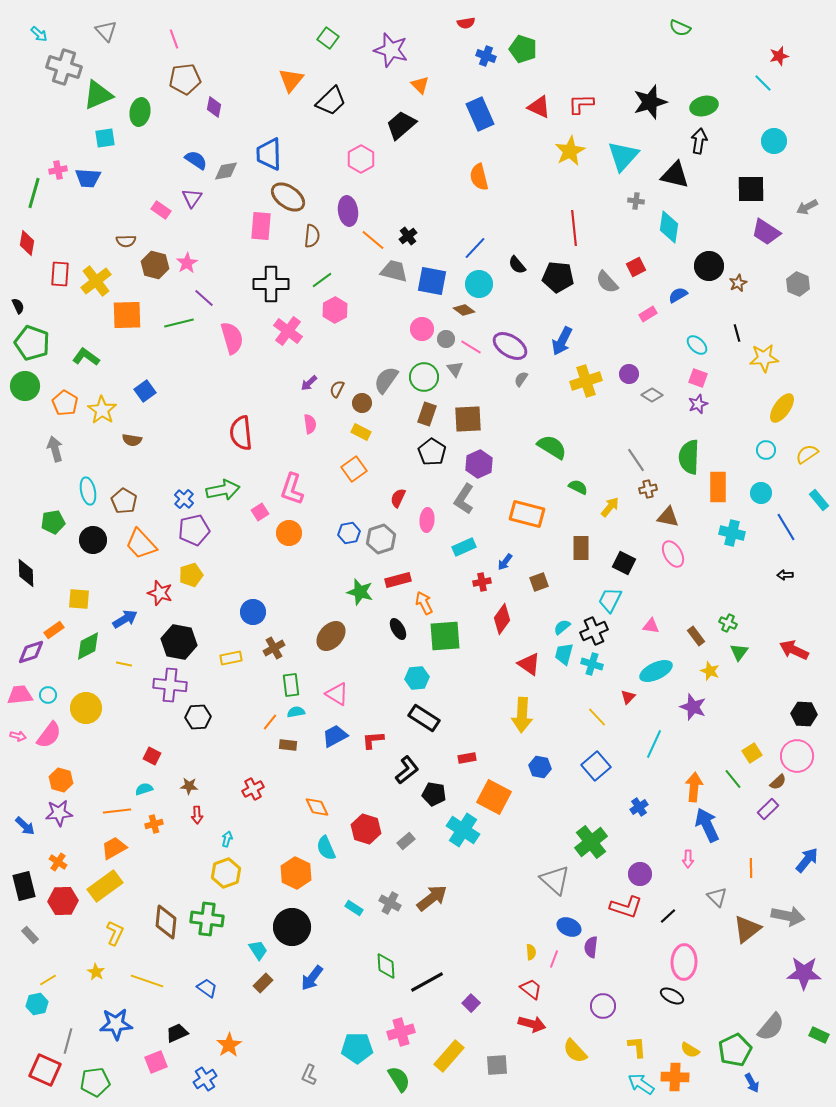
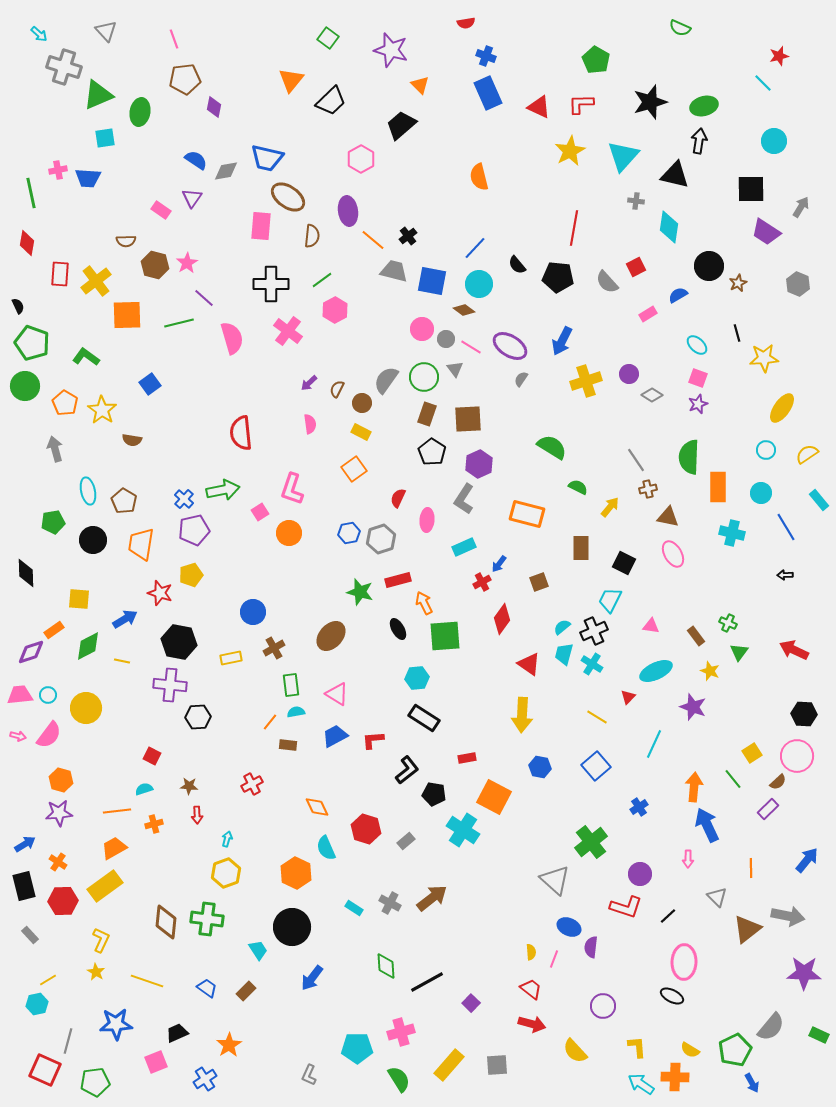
green pentagon at (523, 49): moved 73 px right, 11 px down; rotated 12 degrees clockwise
blue rectangle at (480, 114): moved 8 px right, 21 px up
blue trapezoid at (269, 154): moved 2 px left, 4 px down; rotated 76 degrees counterclockwise
green line at (34, 193): moved 3 px left; rotated 28 degrees counterclockwise
gray arrow at (807, 207): moved 6 px left; rotated 150 degrees clockwise
red line at (574, 228): rotated 16 degrees clockwise
blue square at (145, 391): moved 5 px right, 7 px up
orange trapezoid at (141, 544): rotated 52 degrees clockwise
blue arrow at (505, 562): moved 6 px left, 2 px down
red cross at (482, 582): rotated 18 degrees counterclockwise
yellow line at (124, 664): moved 2 px left, 3 px up
cyan cross at (592, 664): rotated 15 degrees clockwise
yellow line at (597, 717): rotated 15 degrees counterclockwise
red cross at (253, 789): moved 1 px left, 5 px up
blue arrow at (25, 826): moved 18 px down; rotated 75 degrees counterclockwise
yellow L-shape at (115, 933): moved 14 px left, 7 px down
brown rectangle at (263, 983): moved 17 px left, 8 px down
yellow rectangle at (449, 1056): moved 9 px down
